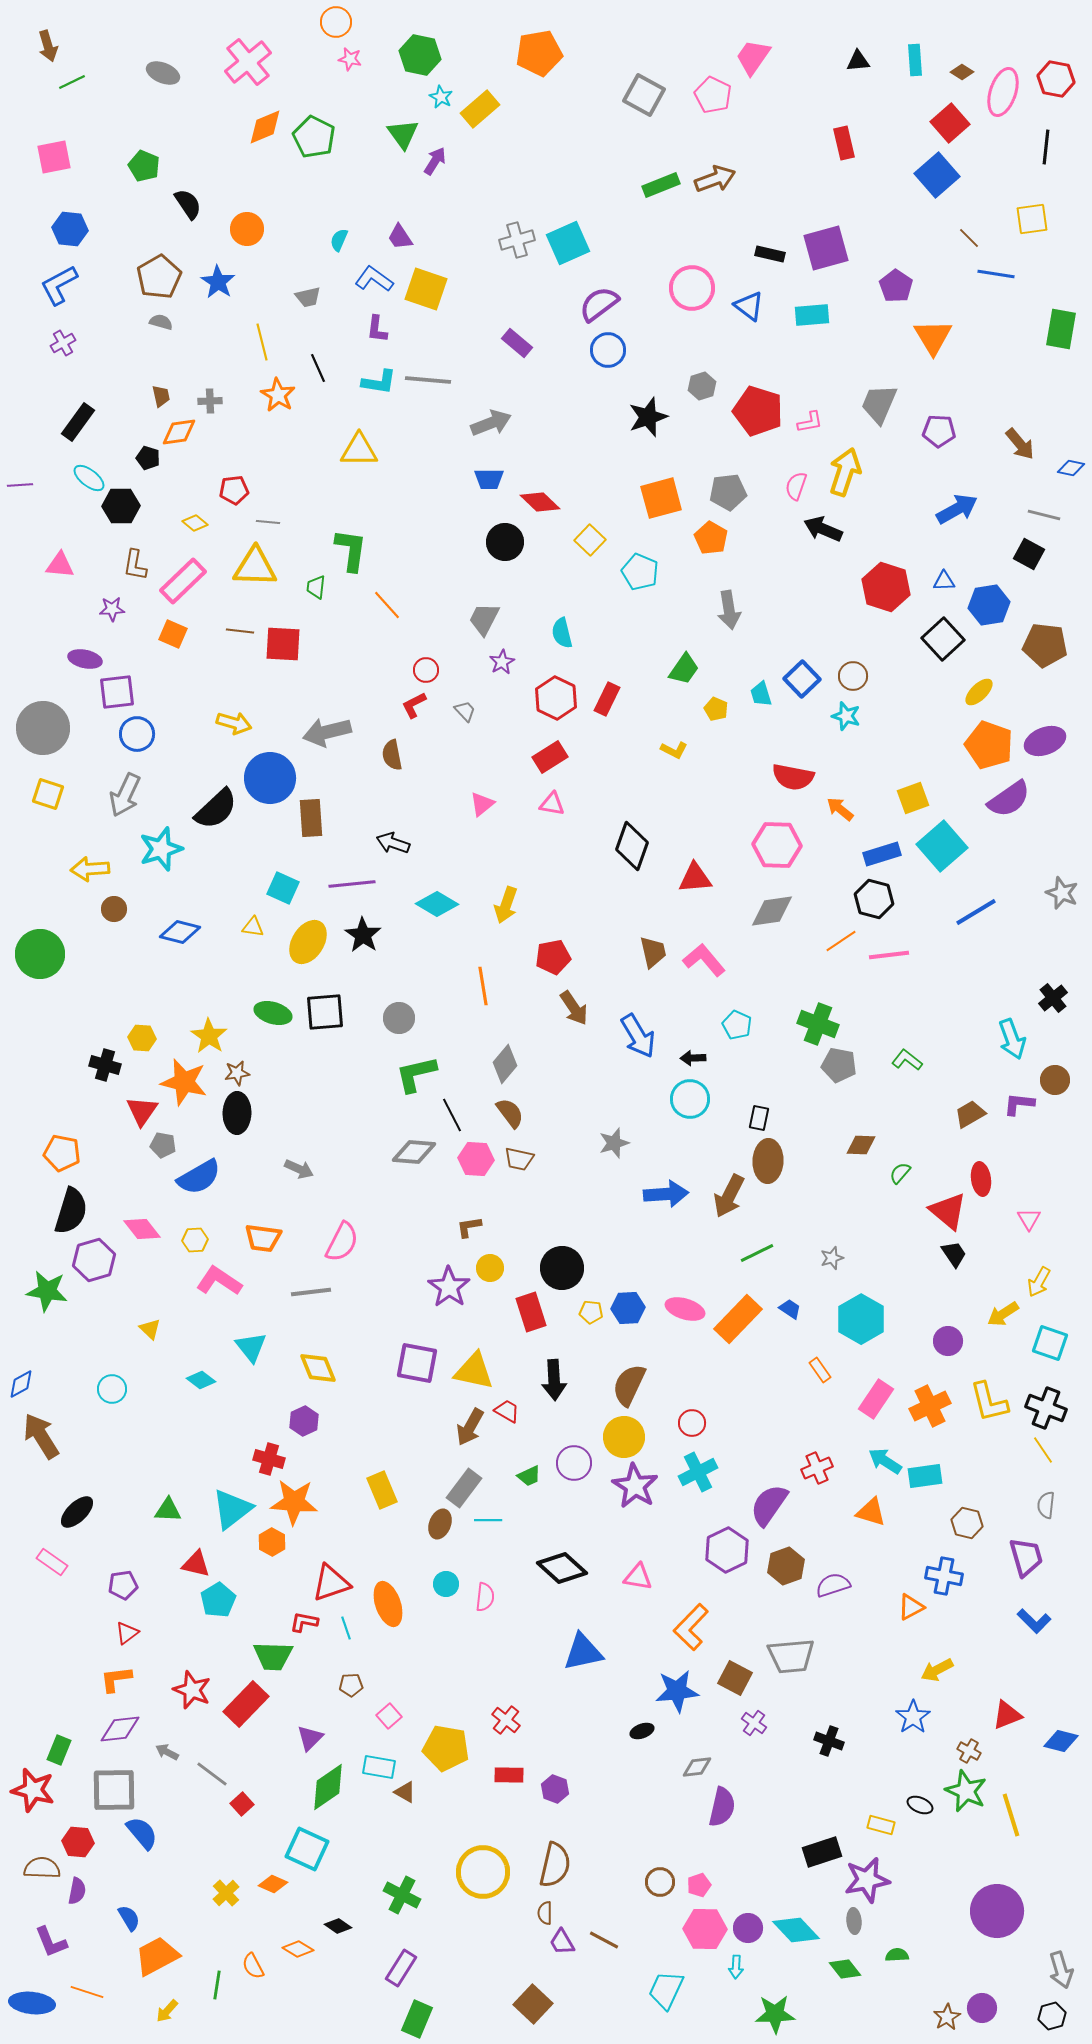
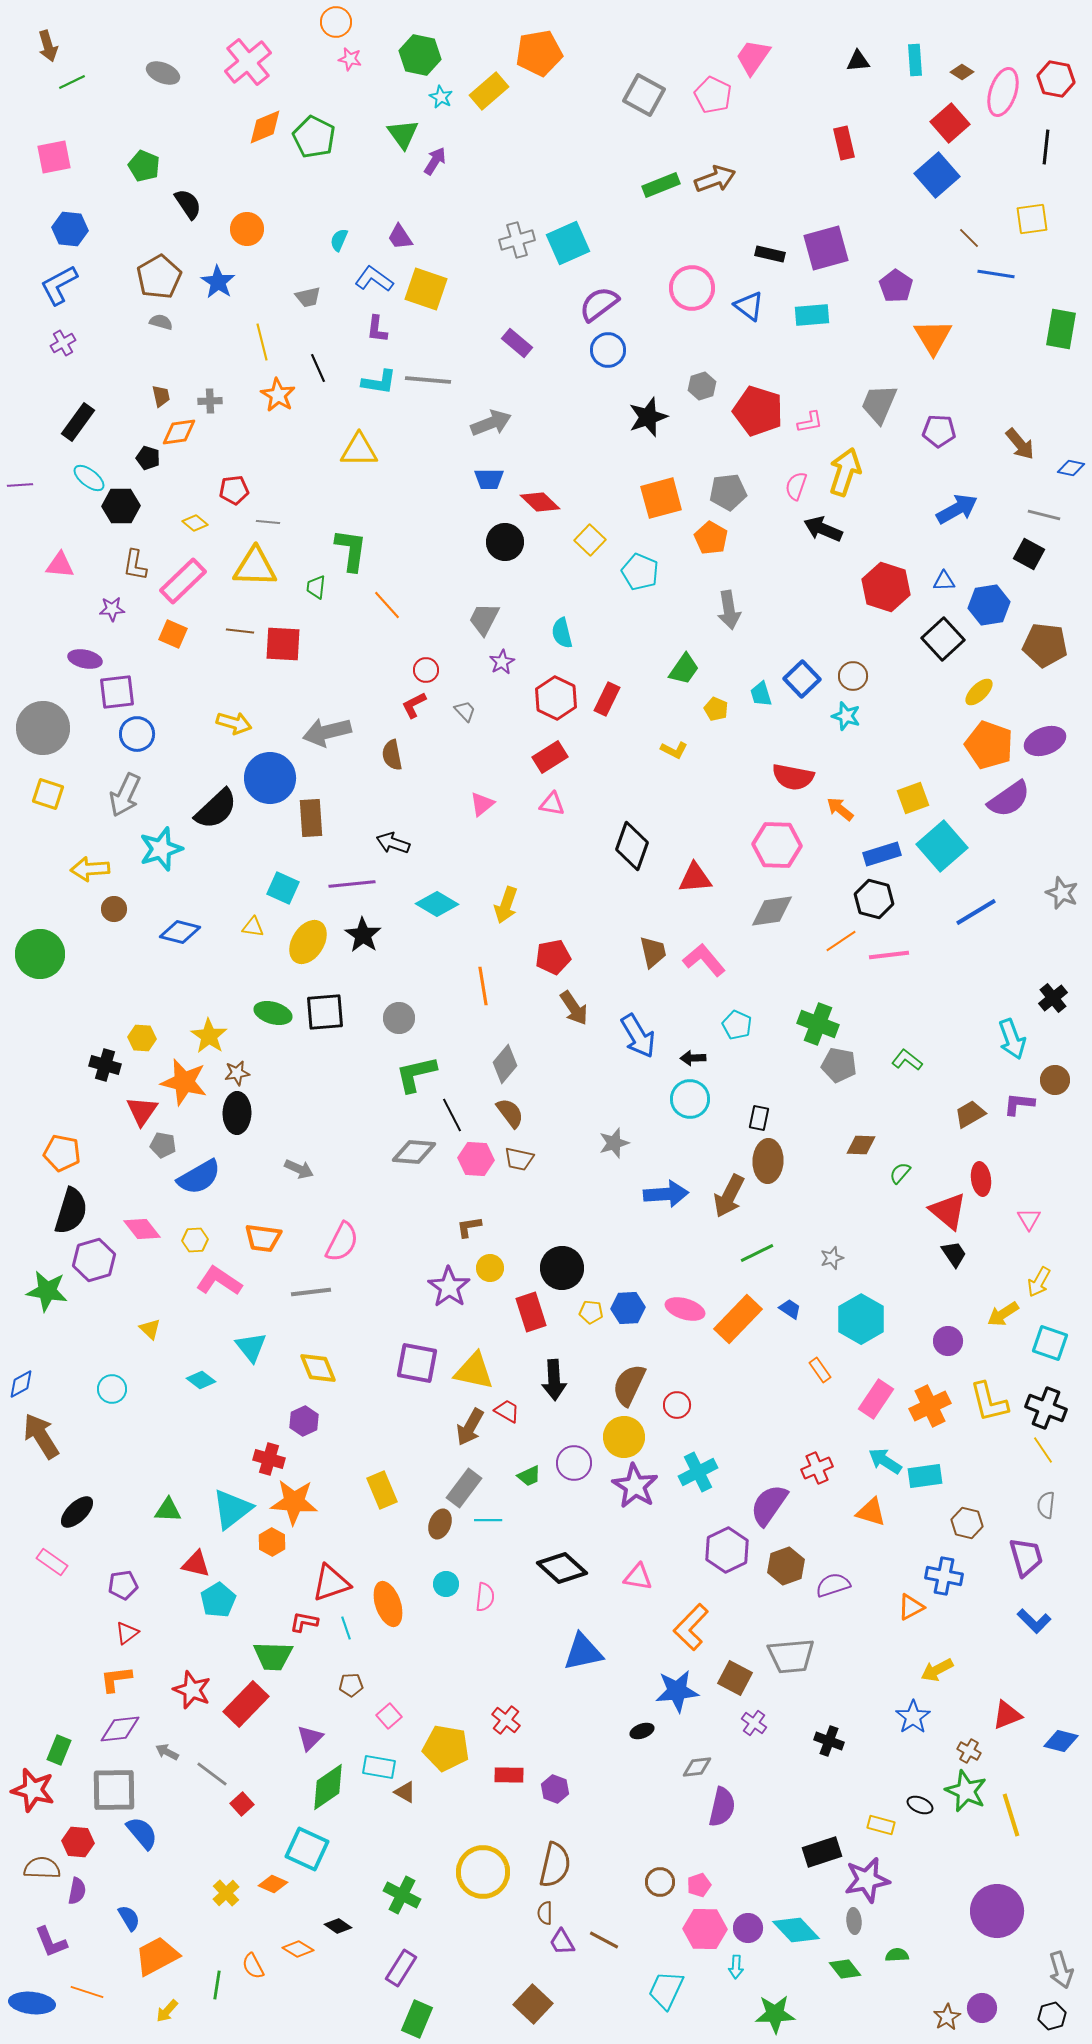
yellow rectangle at (480, 109): moved 9 px right, 18 px up
red circle at (692, 1423): moved 15 px left, 18 px up
